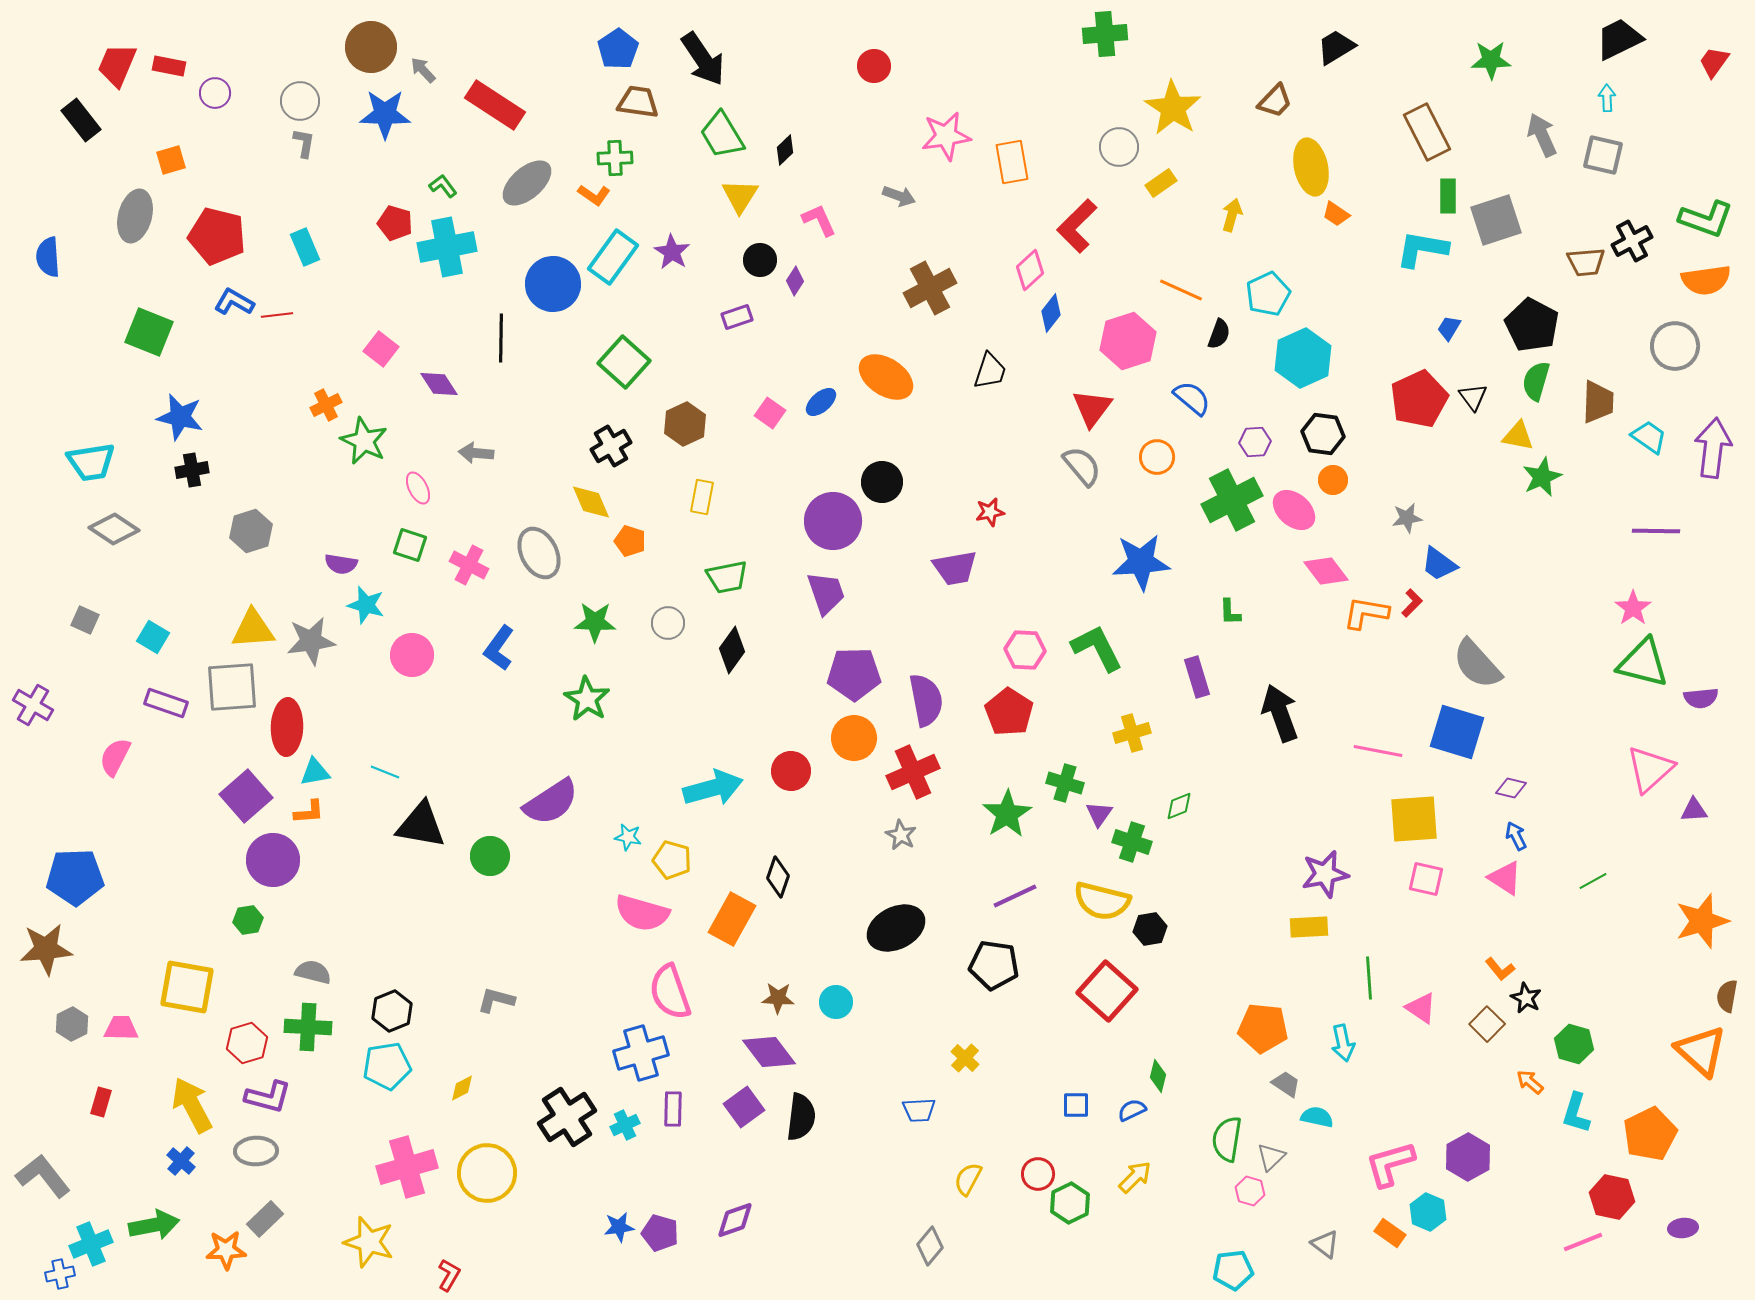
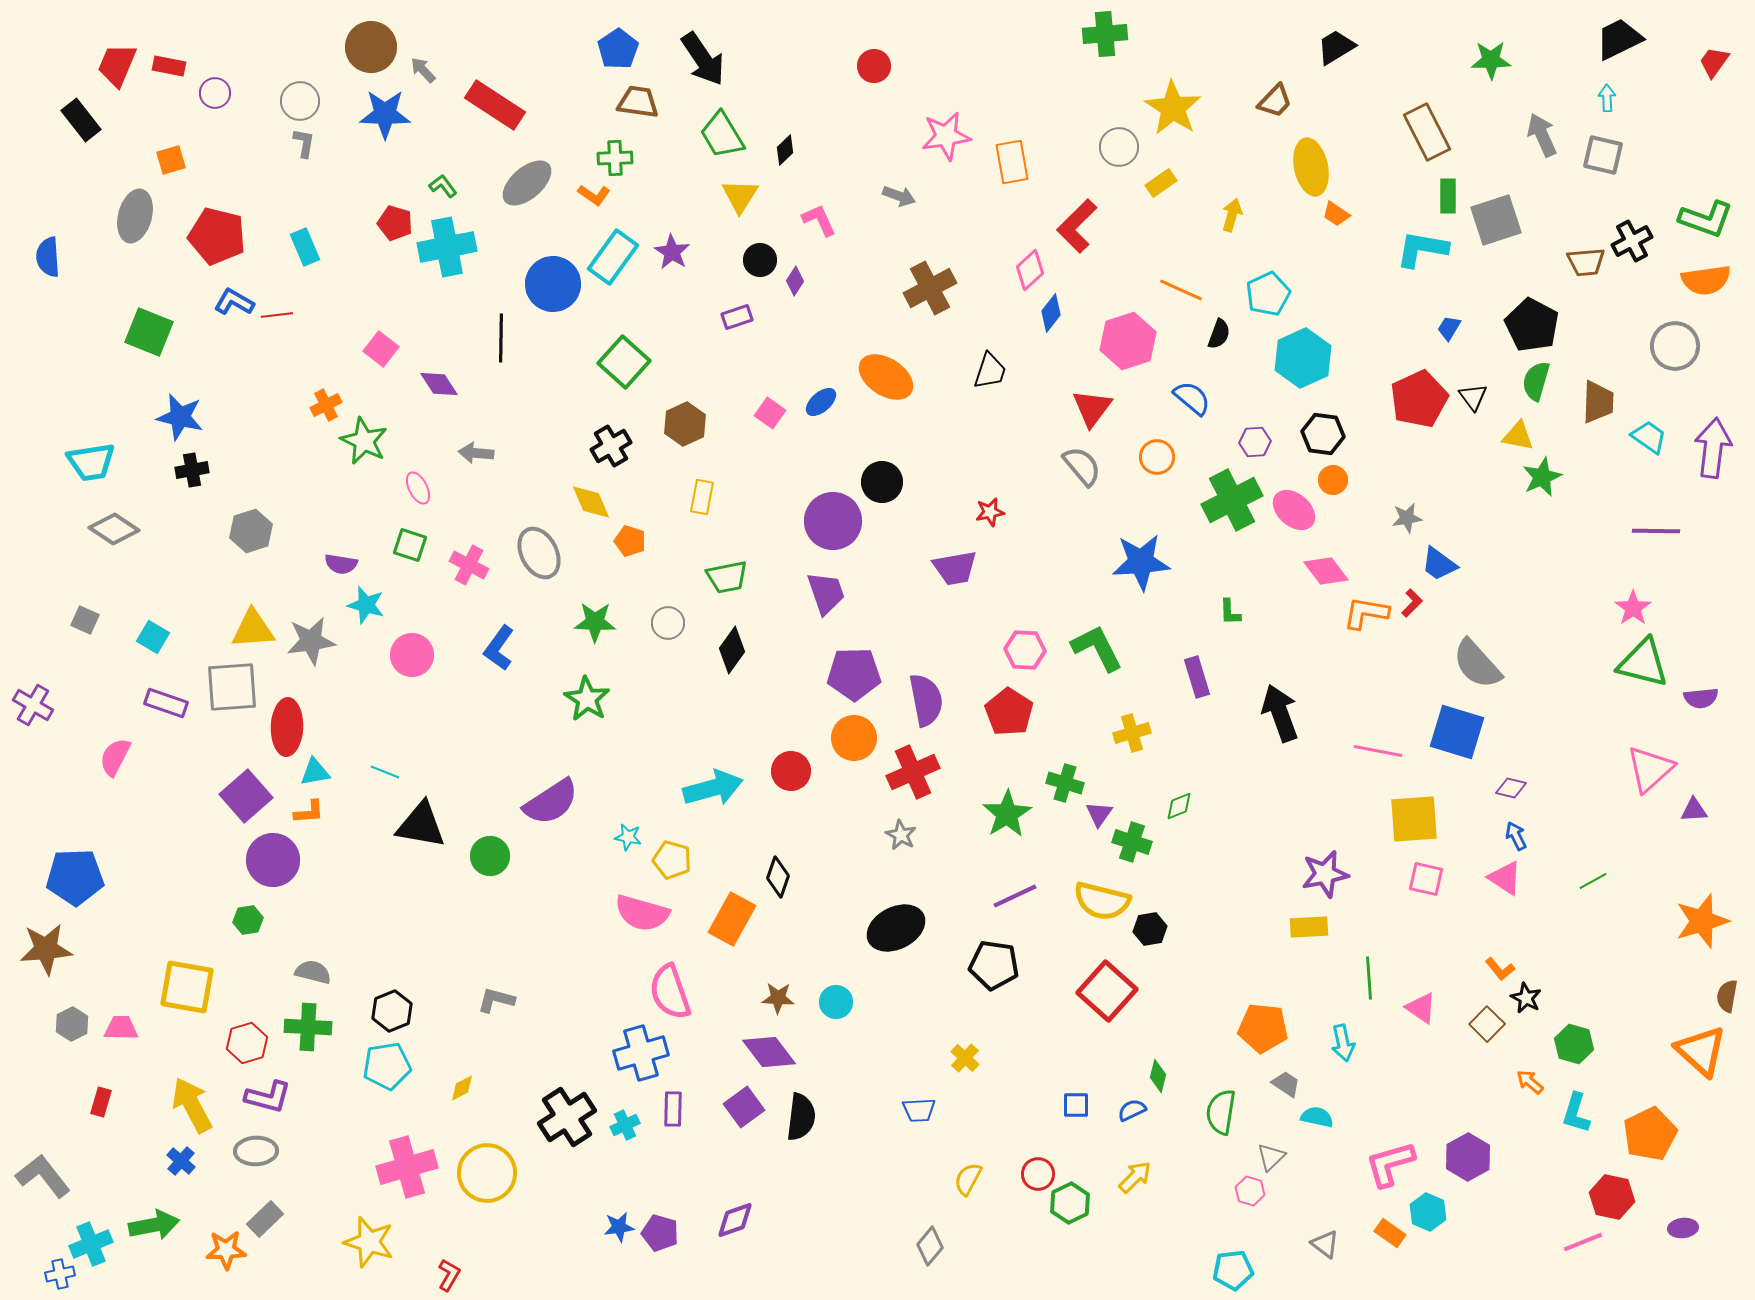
green semicircle at (1227, 1139): moved 6 px left, 27 px up
